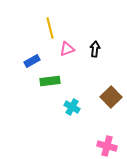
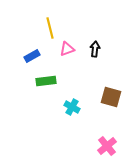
blue rectangle: moved 5 px up
green rectangle: moved 4 px left
brown square: rotated 30 degrees counterclockwise
pink cross: rotated 36 degrees clockwise
